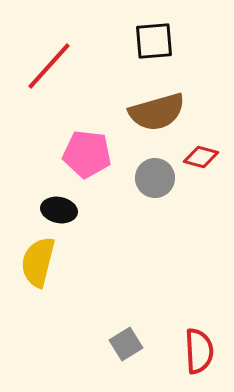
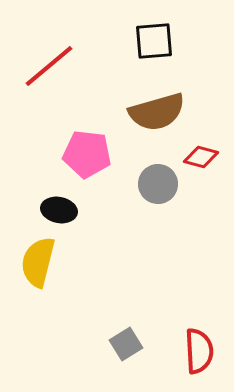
red line: rotated 8 degrees clockwise
gray circle: moved 3 px right, 6 px down
